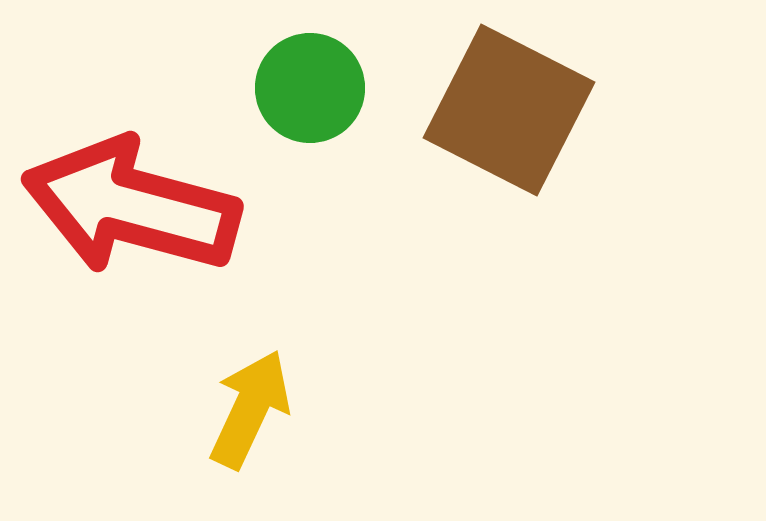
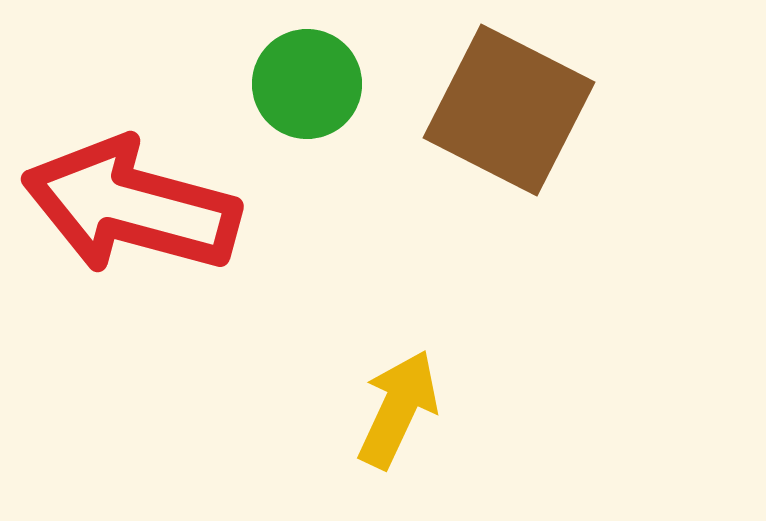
green circle: moved 3 px left, 4 px up
yellow arrow: moved 148 px right
